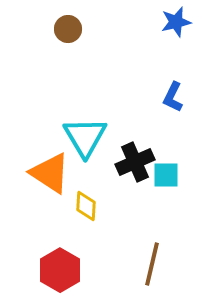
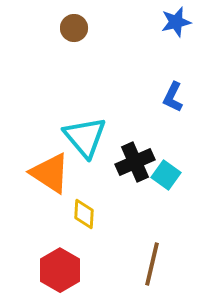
brown circle: moved 6 px right, 1 px up
cyan triangle: rotated 9 degrees counterclockwise
cyan square: rotated 36 degrees clockwise
yellow diamond: moved 2 px left, 8 px down
